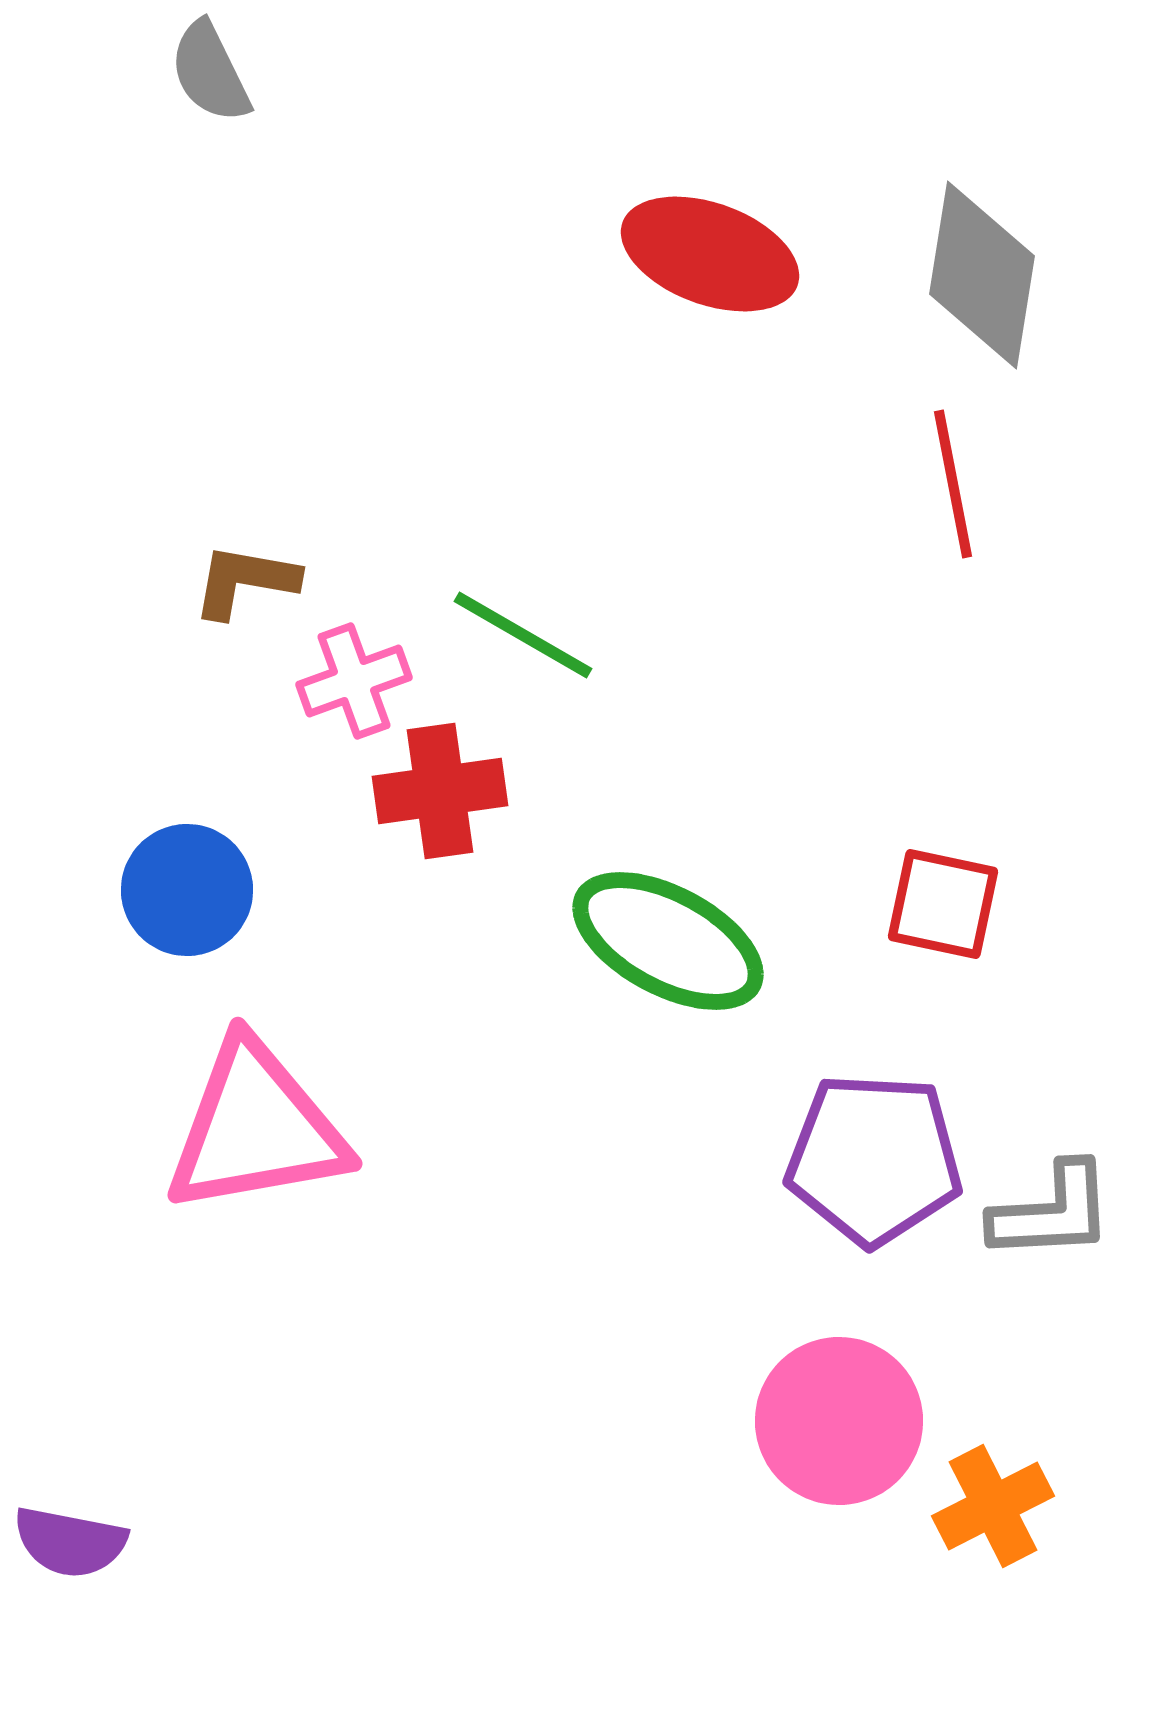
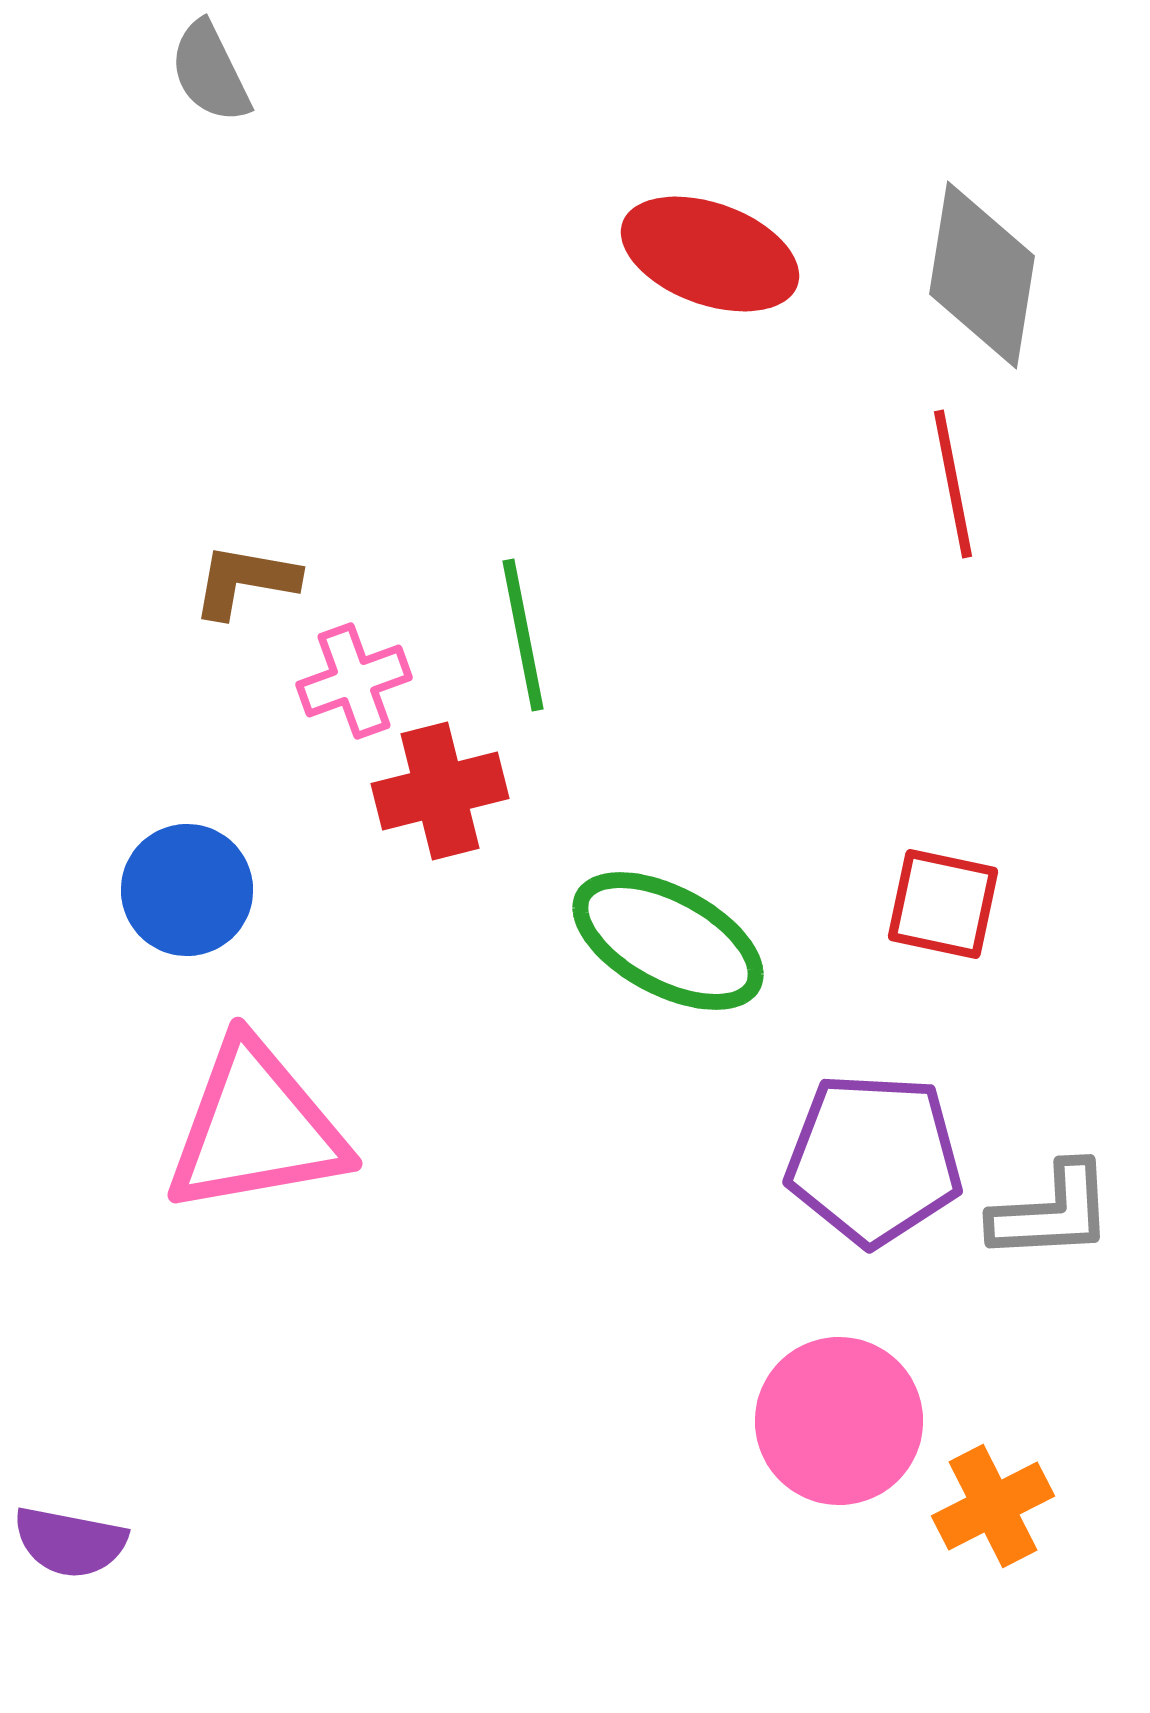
green line: rotated 49 degrees clockwise
red cross: rotated 6 degrees counterclockwise
